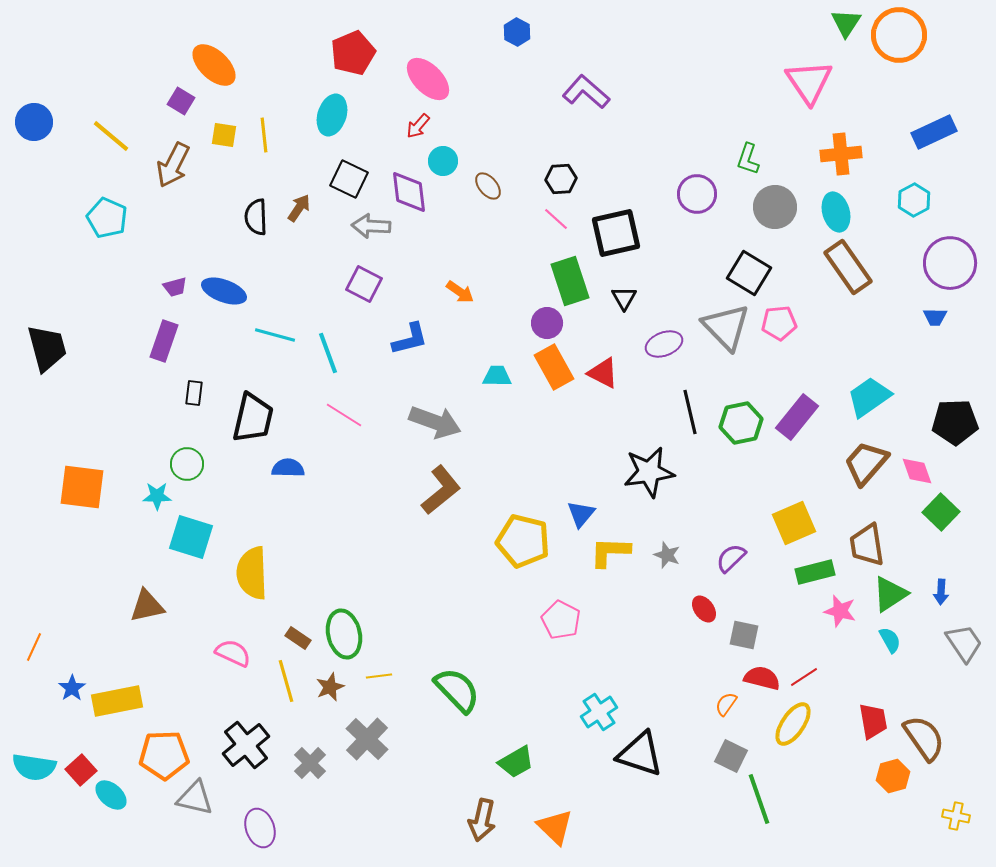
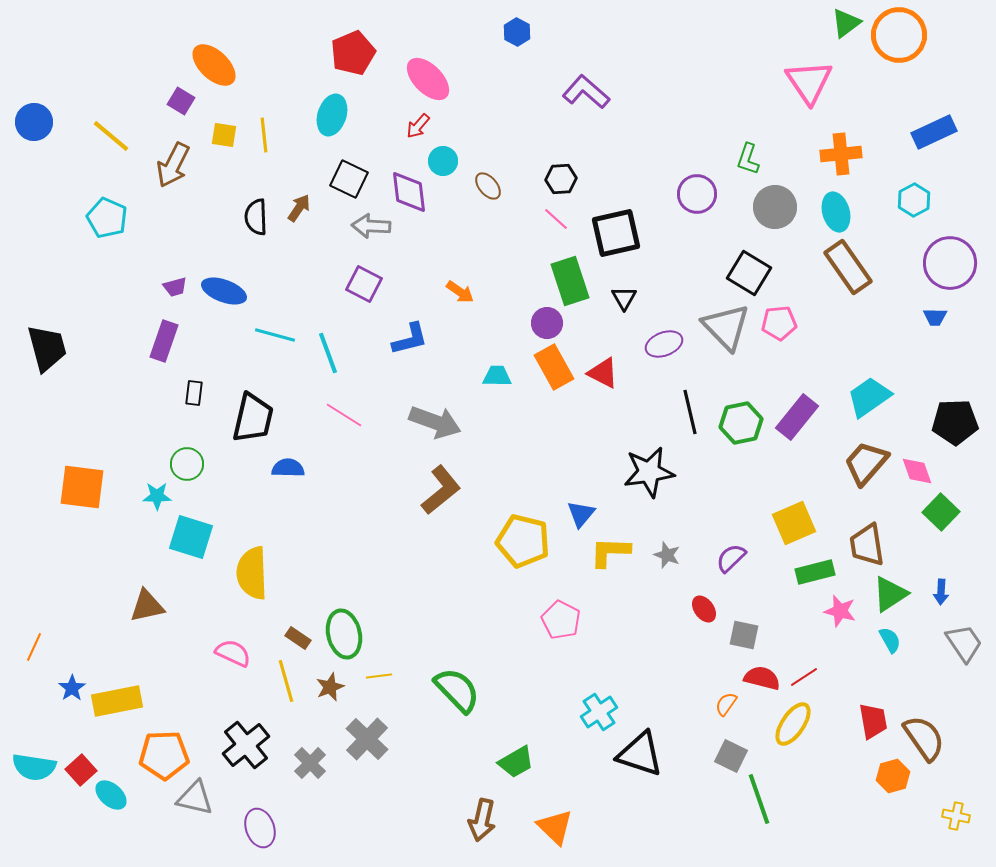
green triangle at (846, 23): rotated 20 degrees clockwise
